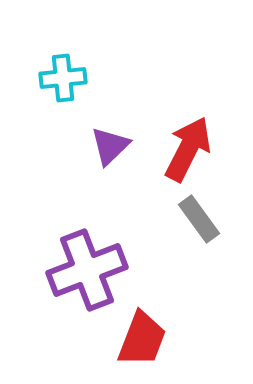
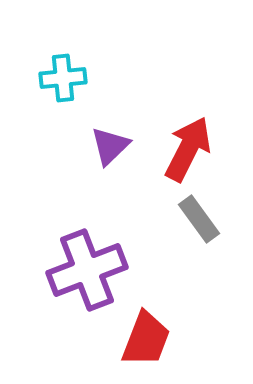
red trapezoid: moved 4 px right
